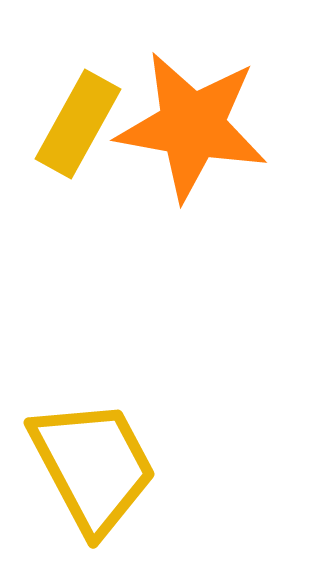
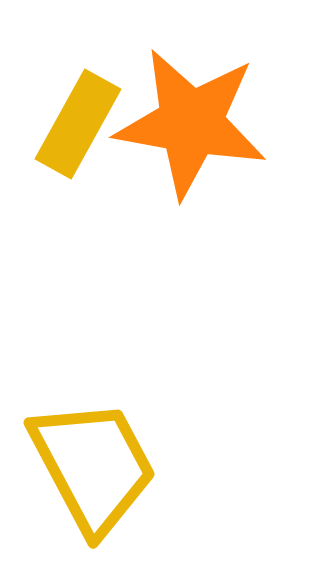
orange star: moved 1 px left, 3 px up
